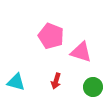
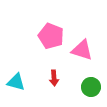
pink triangle: moved 1 px right, 2 px up
red arrow: moved 2 px left, 3 px up; rotated 21 degrees counterclockwise
green circle: moved 2 px left
